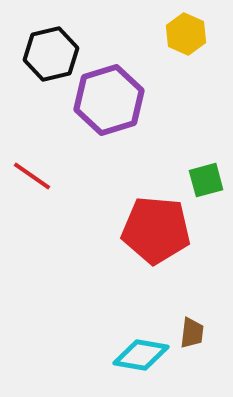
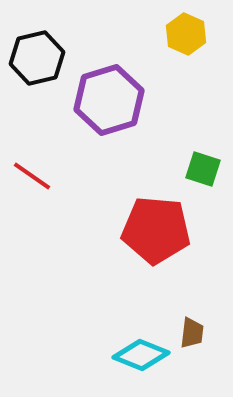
black hexagon: moved 14 px left, 4 px down
green square: moved 3 px left, 11 px up; rotated 33 degrees clockwise
cyan diamond: rotated 12 degrees clockwise
